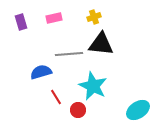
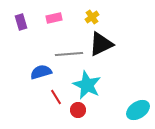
yellow cross: moved 2 px left; rotated 16 degrees counterclockwise
black triangle: rotated 32 degrees counterclockwise
cyan star: moved 6 px left, 1 px up
